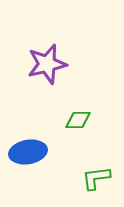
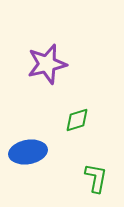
green diamond: moved 1 px left; rotated 16 degrees counterclockwise
green L-shape: rotated 108 degrees clockwise
